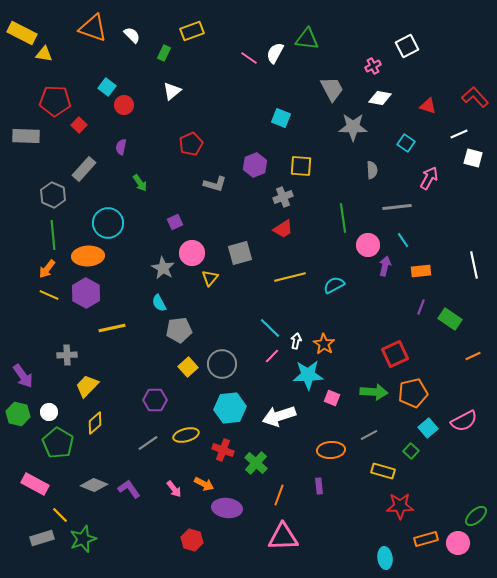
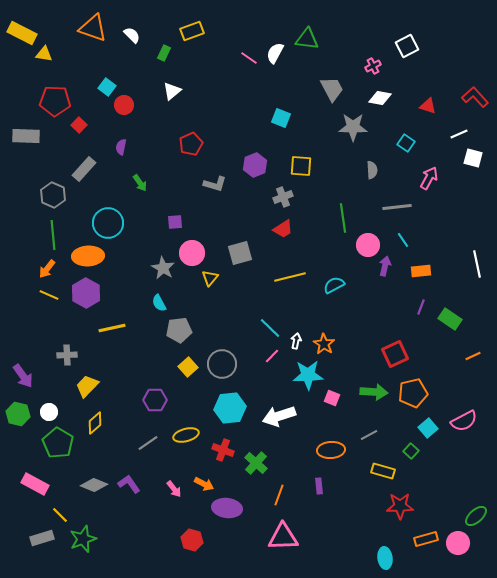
purple square at (175, 222): rotated 21 degrees clockwise
white line at (474, 265): moved 3 px right, 1 px up
purple L-shape at (129, 489): moved 5 px up
